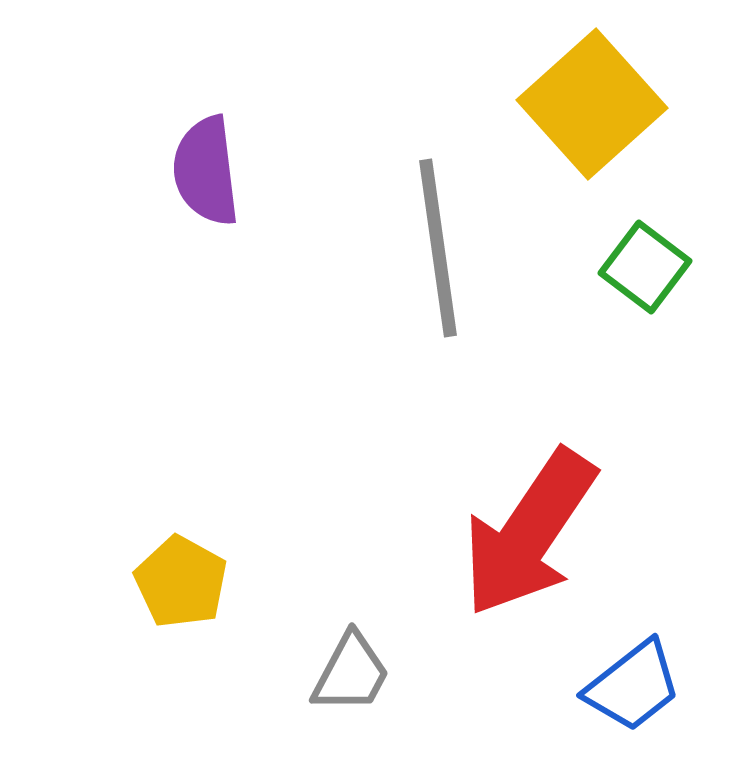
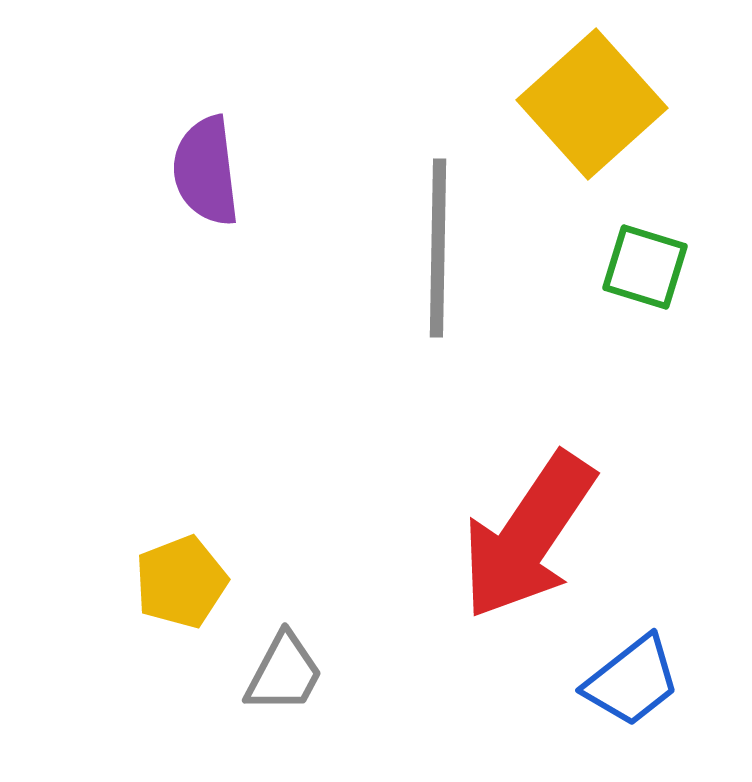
gray line: rotated 9 degrees clockwise
green square: rotated 20 degrees counterclockwise
red arrow: moved 1 px left, 3 px down
yellow pentagon: rotated 22 degrees clockwise
gray trapezoid: moved 67 px left
blue trapezoid: moved 1 px left, 5 px up
